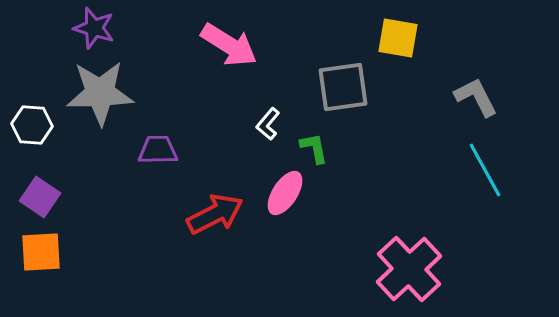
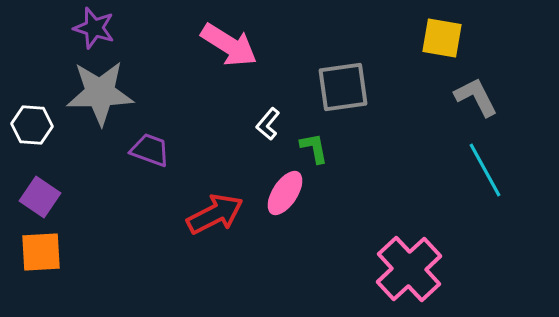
yellow square: moved 44 px right
purple trapezoid: moved 8 px left; rotated 21 degrees clockwise
